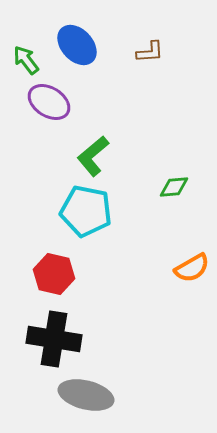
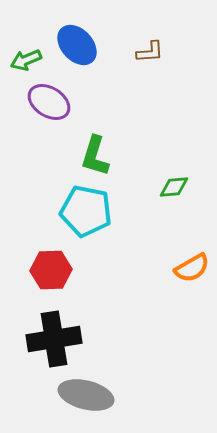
green arrow: rotated 76 degrees counterclockwise
green L-shape: moved 2 px right; rotated 33 degrees counterclockwise
red hexagon: moved 3 px left, 4 px up; rotated 15 degrees counterclockwise
black cross: rotated 18 degrees counterclockwise
